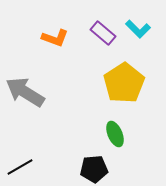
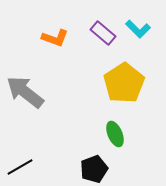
gray arrow: rotated 6 degrees clockwise
black pentagon: rotated 16 degrees counterclockwise
